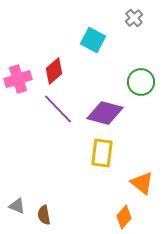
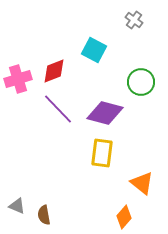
gray cross: moved 2 px down; rotated 12 degrees counterclockwise
cyan square: moved 1 px right, 10 px down
red diamond: rotated 20 degrees clockwise
